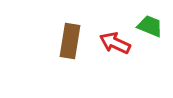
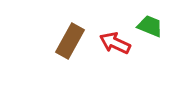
brown rectangle: rotated 20 degrees clockwise
